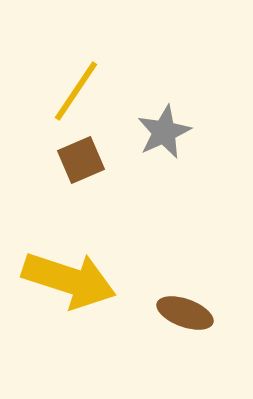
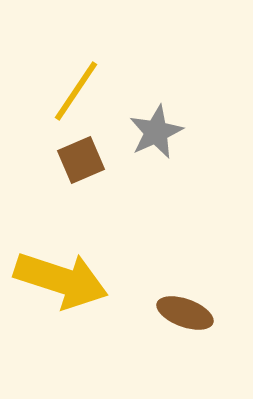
gray star: moved 8 px left
yellow arrow: moved 8 px left
